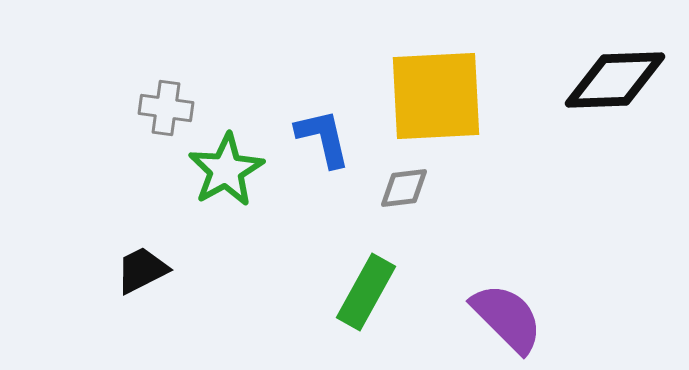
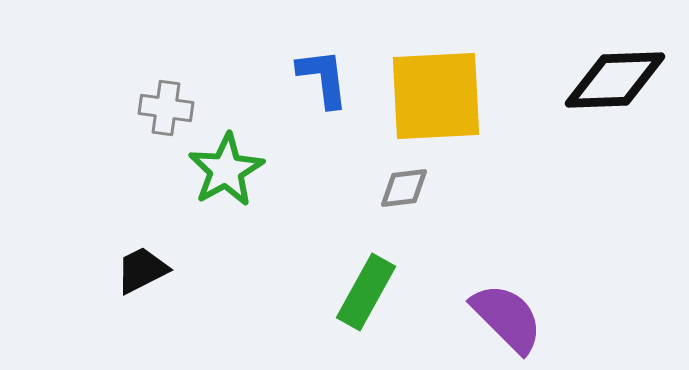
blue L-shape: moved 60 px up; rotated 6 degrees clockwise
